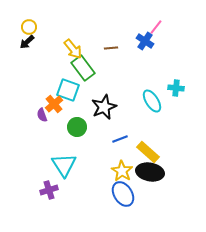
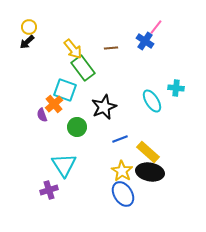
cyan square: moved 3 px left
